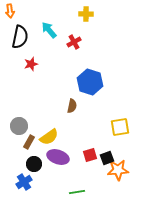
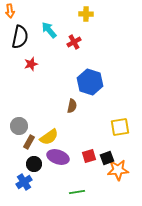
red square: moved 1 px left, 1 px down
